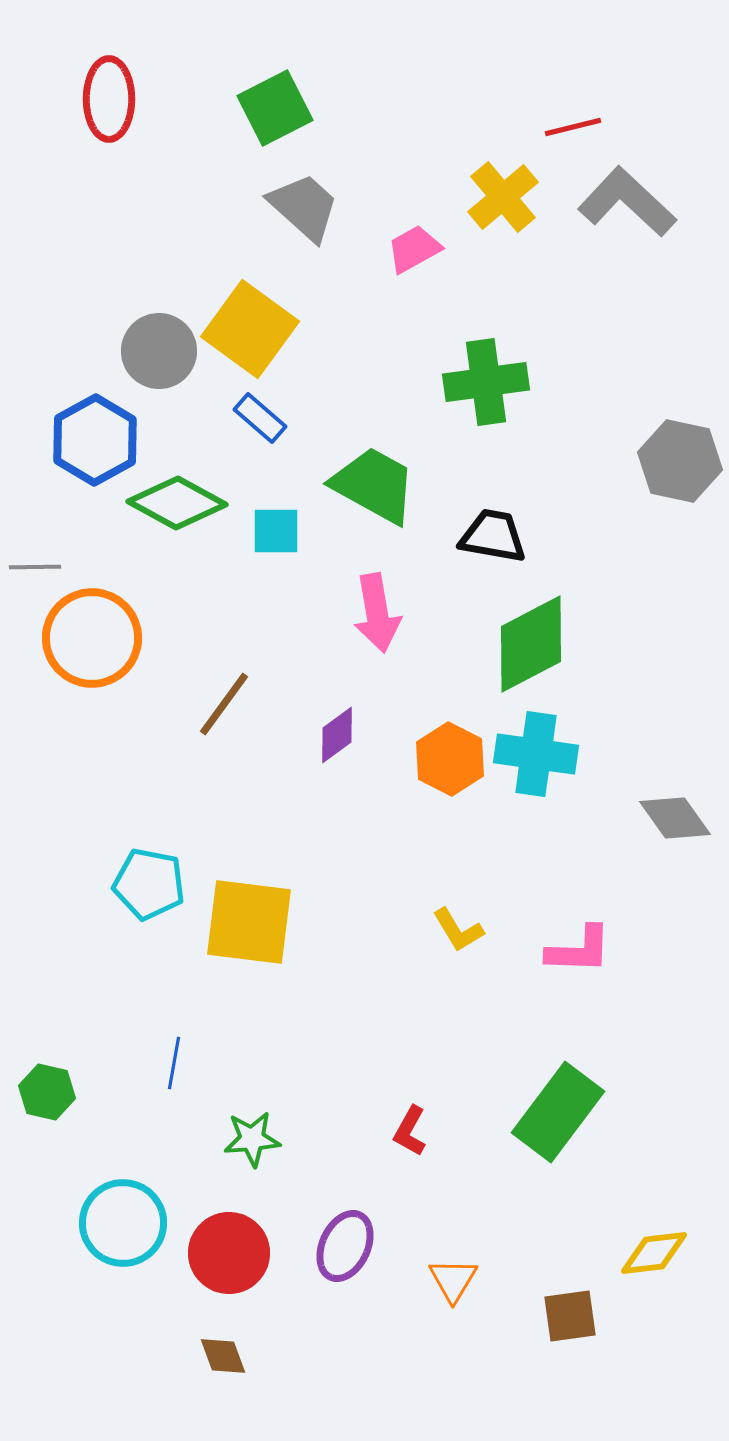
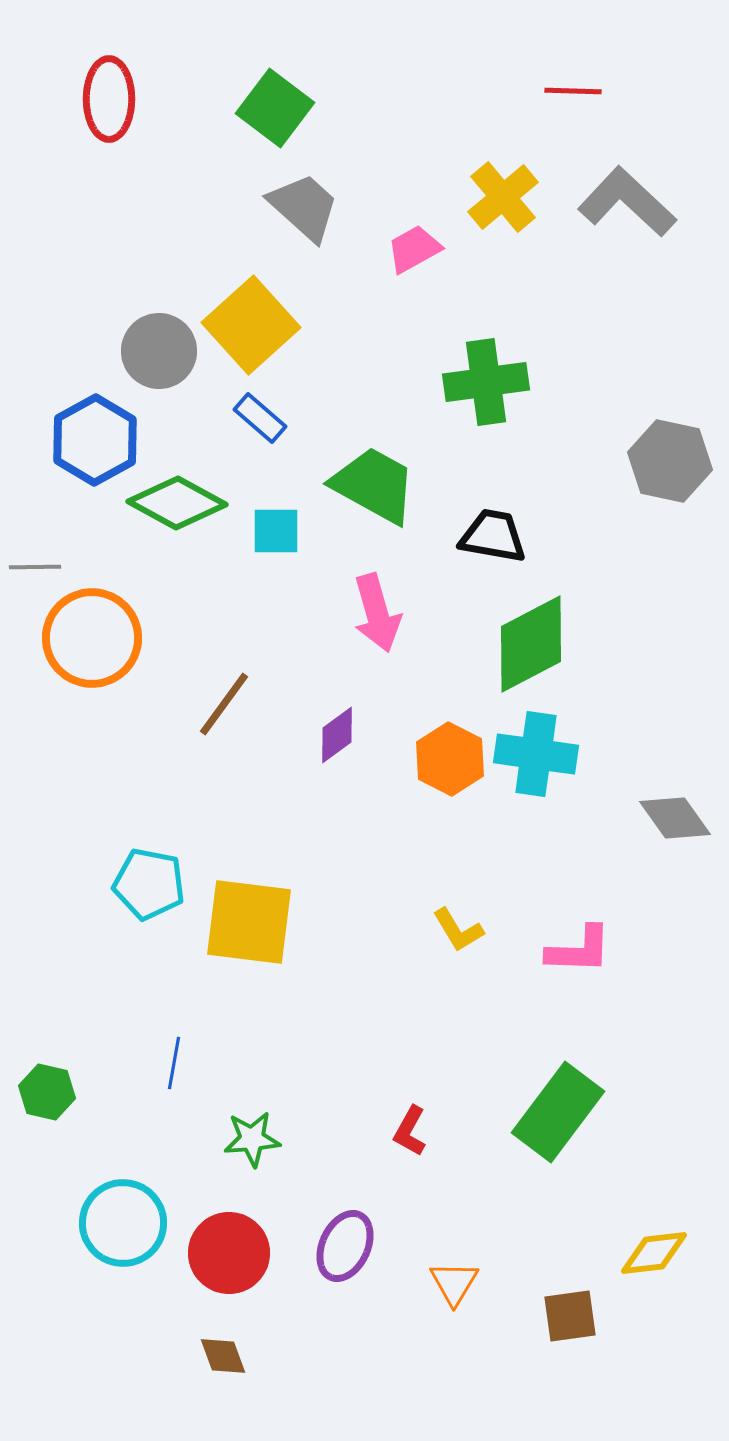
green square at (275, 108): rotated 26 degrees counterclockwise
red line at (573, 127): moved 36 px up; rotated 16 degrees clockwise
yellow square at (250, 329): moved 1 px right, 4 px up; rotated 12 degrees clockwise
gray hexagon at (680, 461): moved 10 px left
pink arrow at (377, 613): rotated 6 degrees counterclockwise
orange triangle at (453, 1280): moved 1 px right, 3 px down
